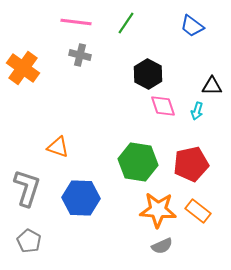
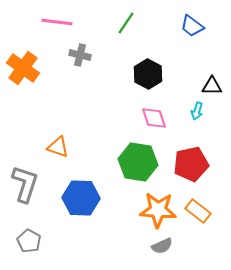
pink line: moved 19 px left
pink diamond: moved 9 px left, 12 px down
gray L-shape: moved 2 px left, 4 px up
